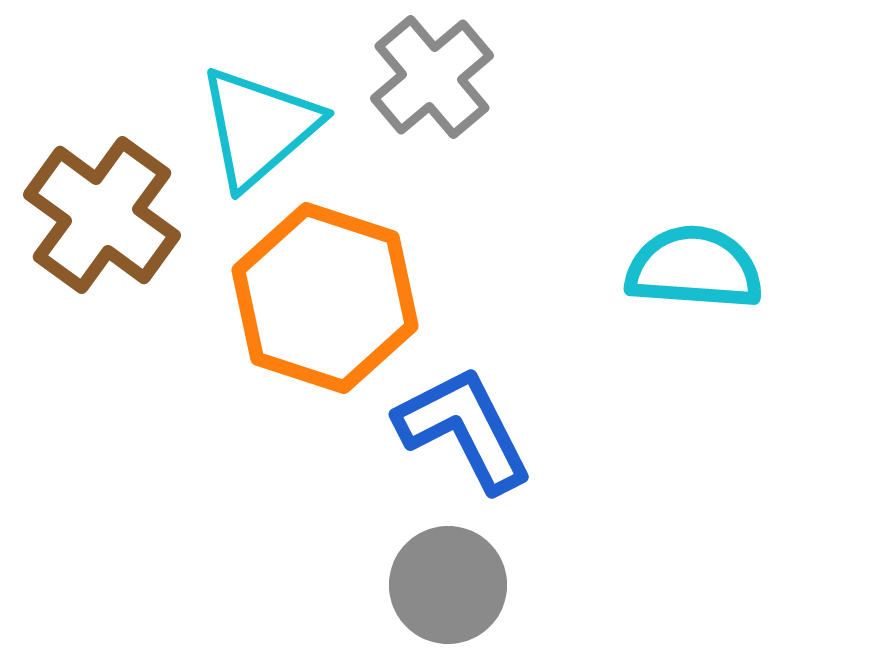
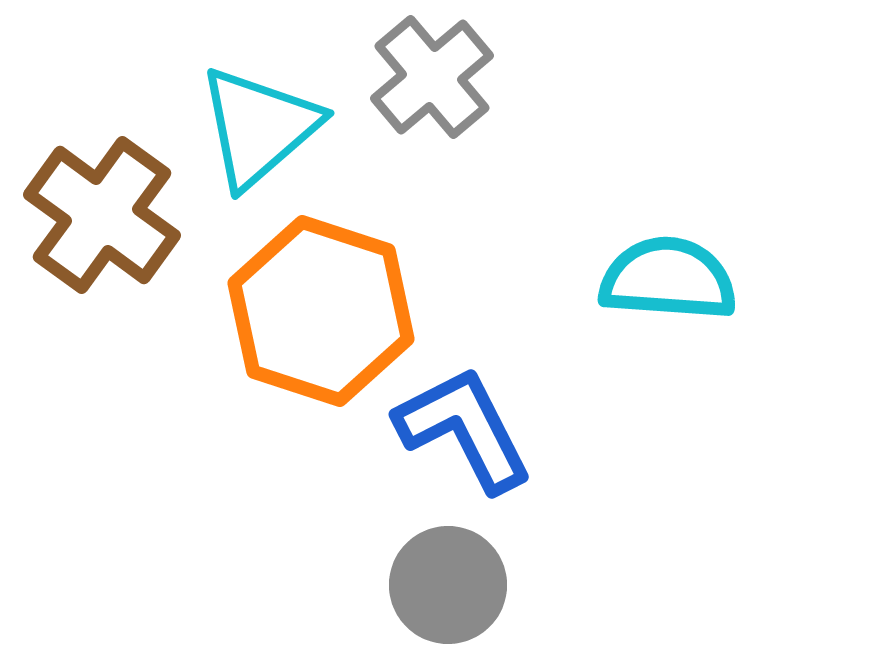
cyan semicircle: moved 26 px left, 11 px down
orange hexagon: moved 4 px left, 13 px down
